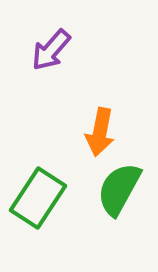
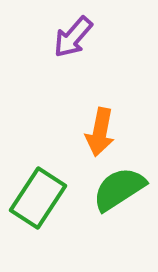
purple arrow: moved 22 px right, 13 px up
green semicircle: rotated 28 degrees clockwise
